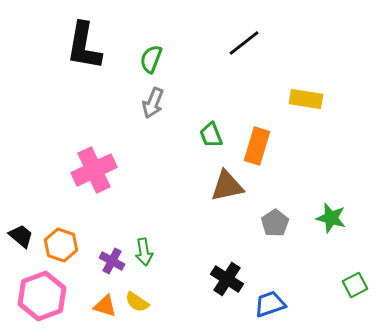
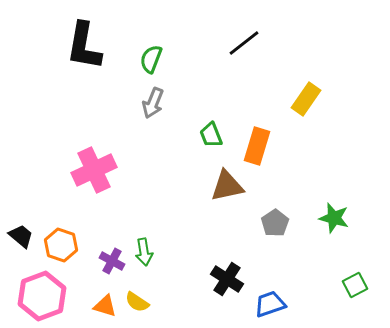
yellow rectangle: rotated 64 degrees counterclockwise
green star: moved 3 px right
